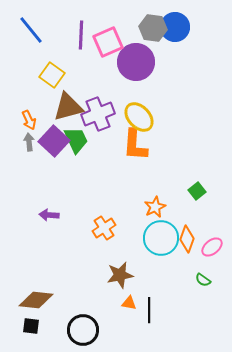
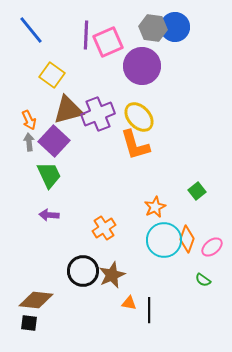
purple line: moved 5 px right
purple circle: moved 6 px right, 4 px down
brown triangle: moved 3 px down
green trapezoid: moved 27 px left, 35 px down
orange L-shape: rotated 20 degrees counterclockwise
cyan circle: moved 3 px right, 2 px down
brown star: moved 8 px left; rotated 12 degrees counterclockwise
black square: moved 2 px left, 3 px up
black circle: moved 59 px up
